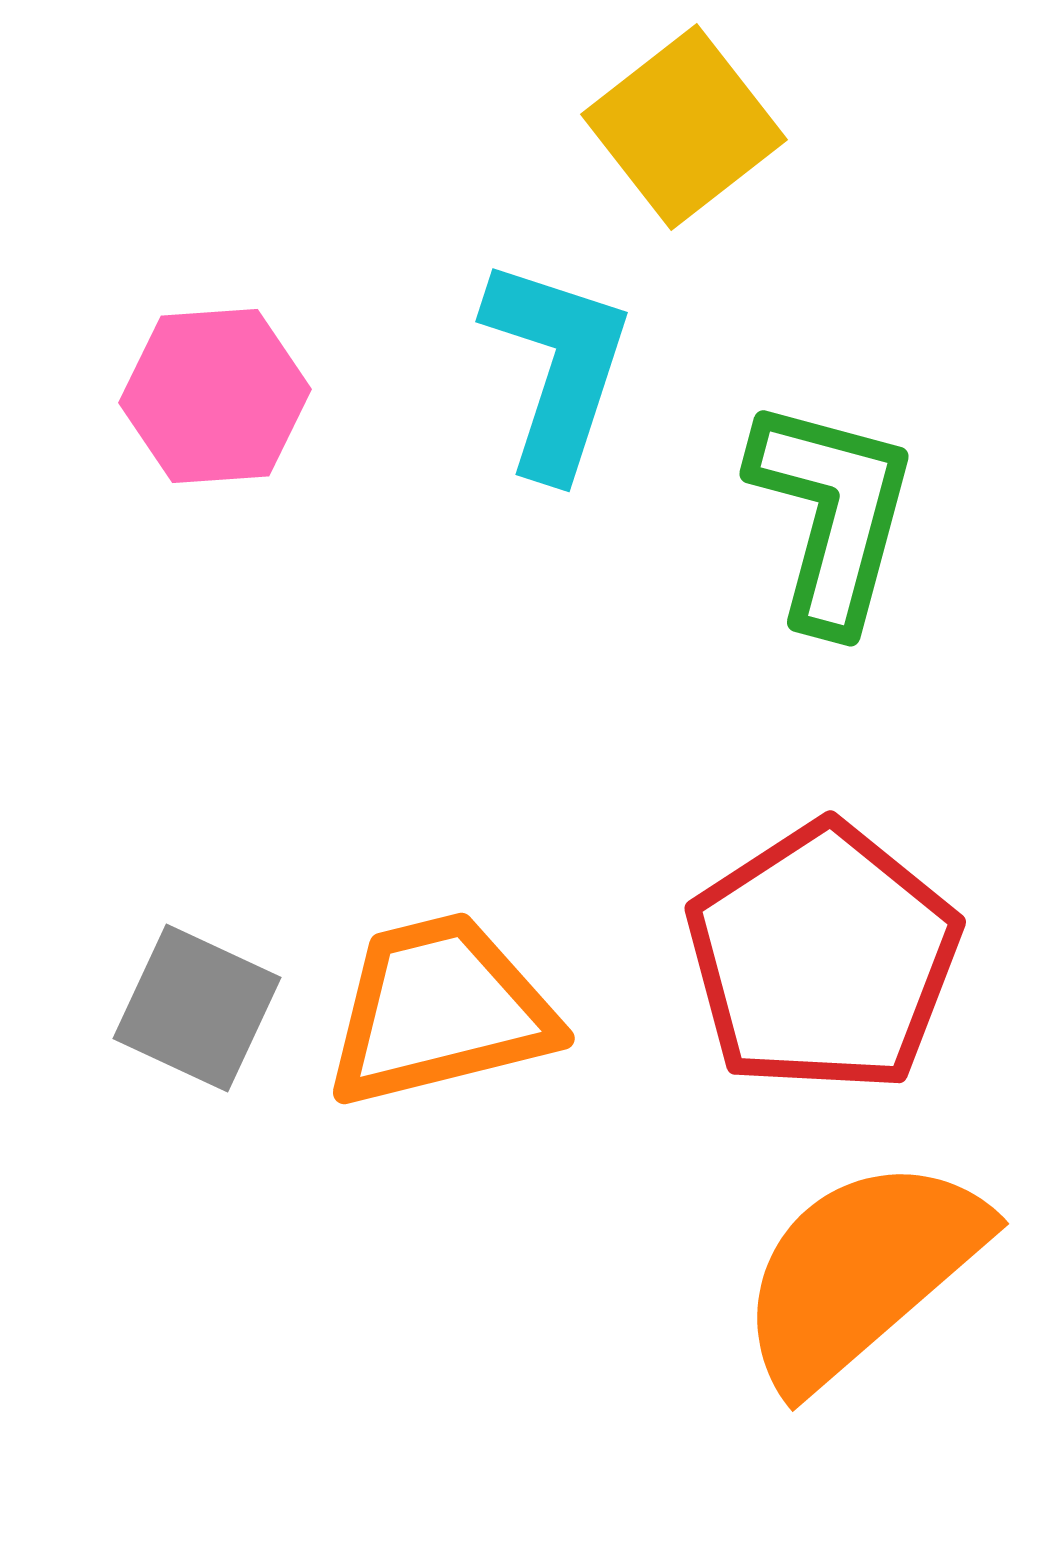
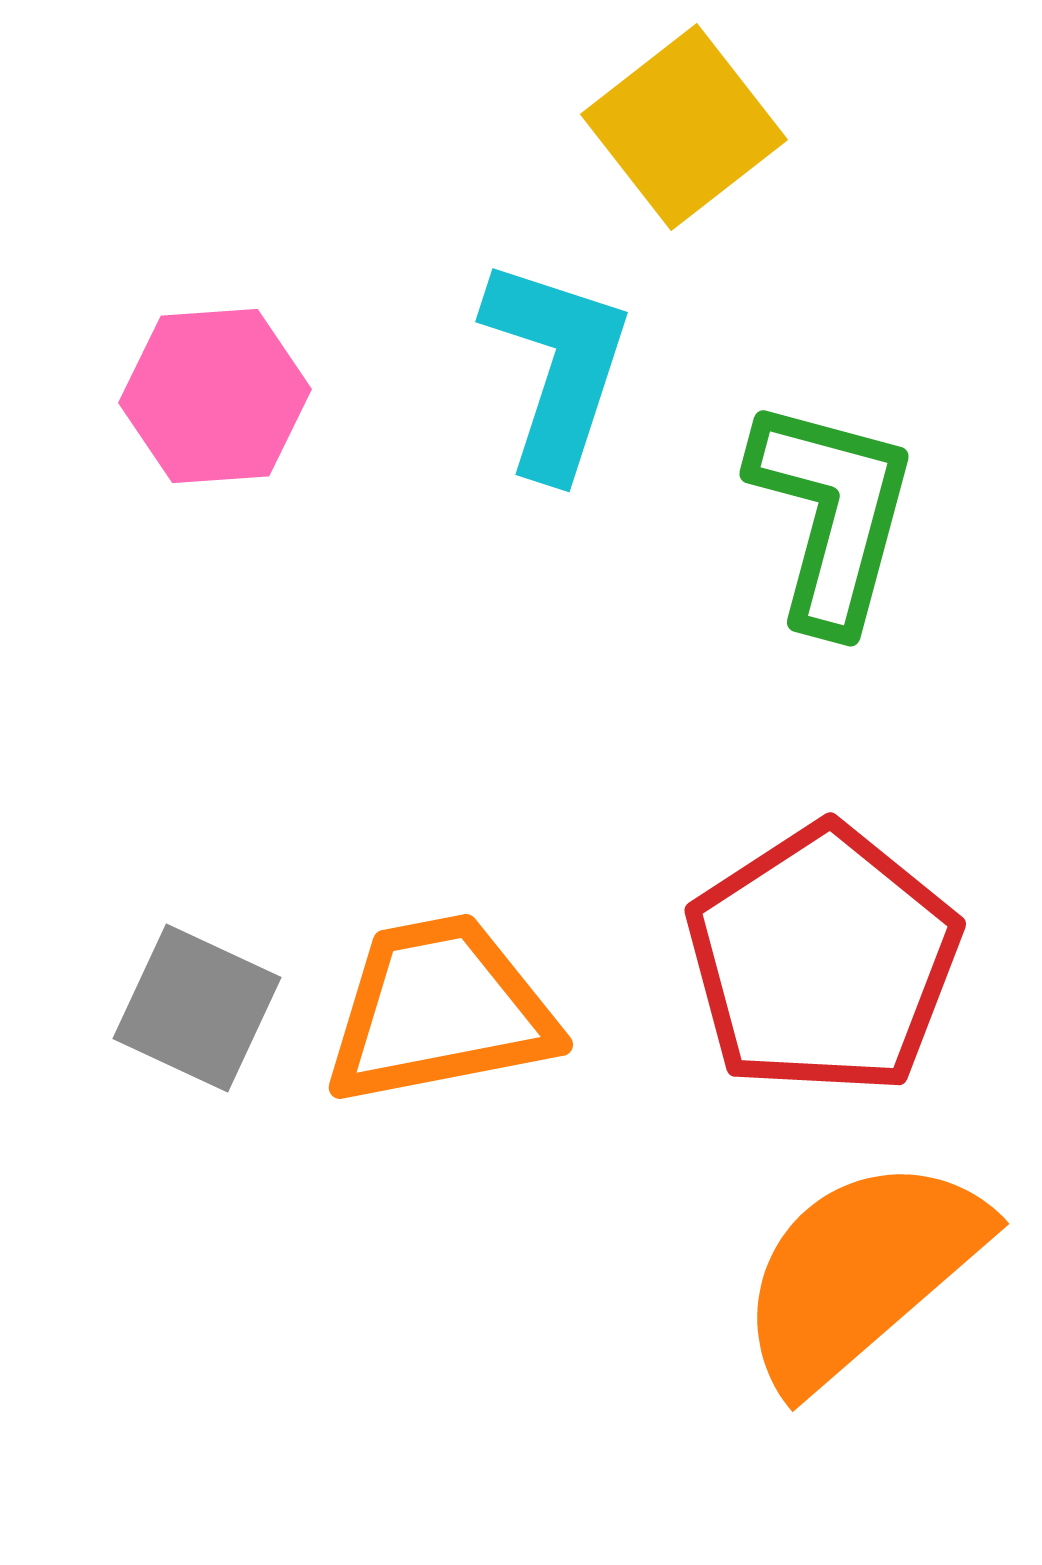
red pentagon: moved 2 px down
orange trapezoid: rotated 3 degrees clockwise
